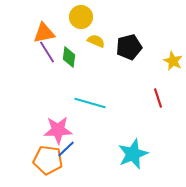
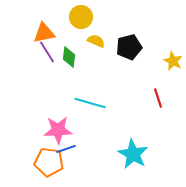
blue line: rotated 24 degrees clockwise
cyan star: rotated 20 degrees counterclockwise
orange pentagon: moved 1 px right, 2 px down
